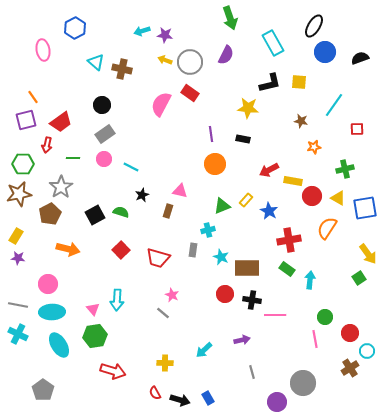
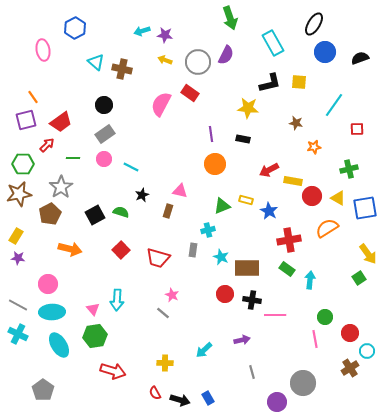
black ellipse at (314, 26): moved 2 px up
gray circle at (190, 62): moved 8 px right
black circle at (102, 105): moved 2 px right
brown star at (301, 121): moved 5 px left, 2 px down
red arrow at (47, 145): rotated 147 degrees counterclockwise
green cross at (345, 169): moved 4 px right
yellow rectangle at (246, 200): rotated 64 degrees clockwise
orange semicircle at (327, 228): rotated 25 degrees clockwise
orange arrow at (68, 249): moved 2 px right
gray line at (18, 305): rotated 18 degrees clockwise
